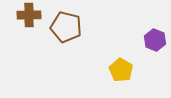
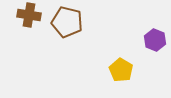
brown cross: rotated 10 degrees clockwise
brown pentagon: moved 1 px right, 5 px up
